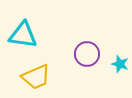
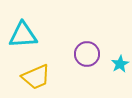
cyan triangle: rotated 12 degrees counterclockwise
cyan star: rotated 24 degrees clockwise
